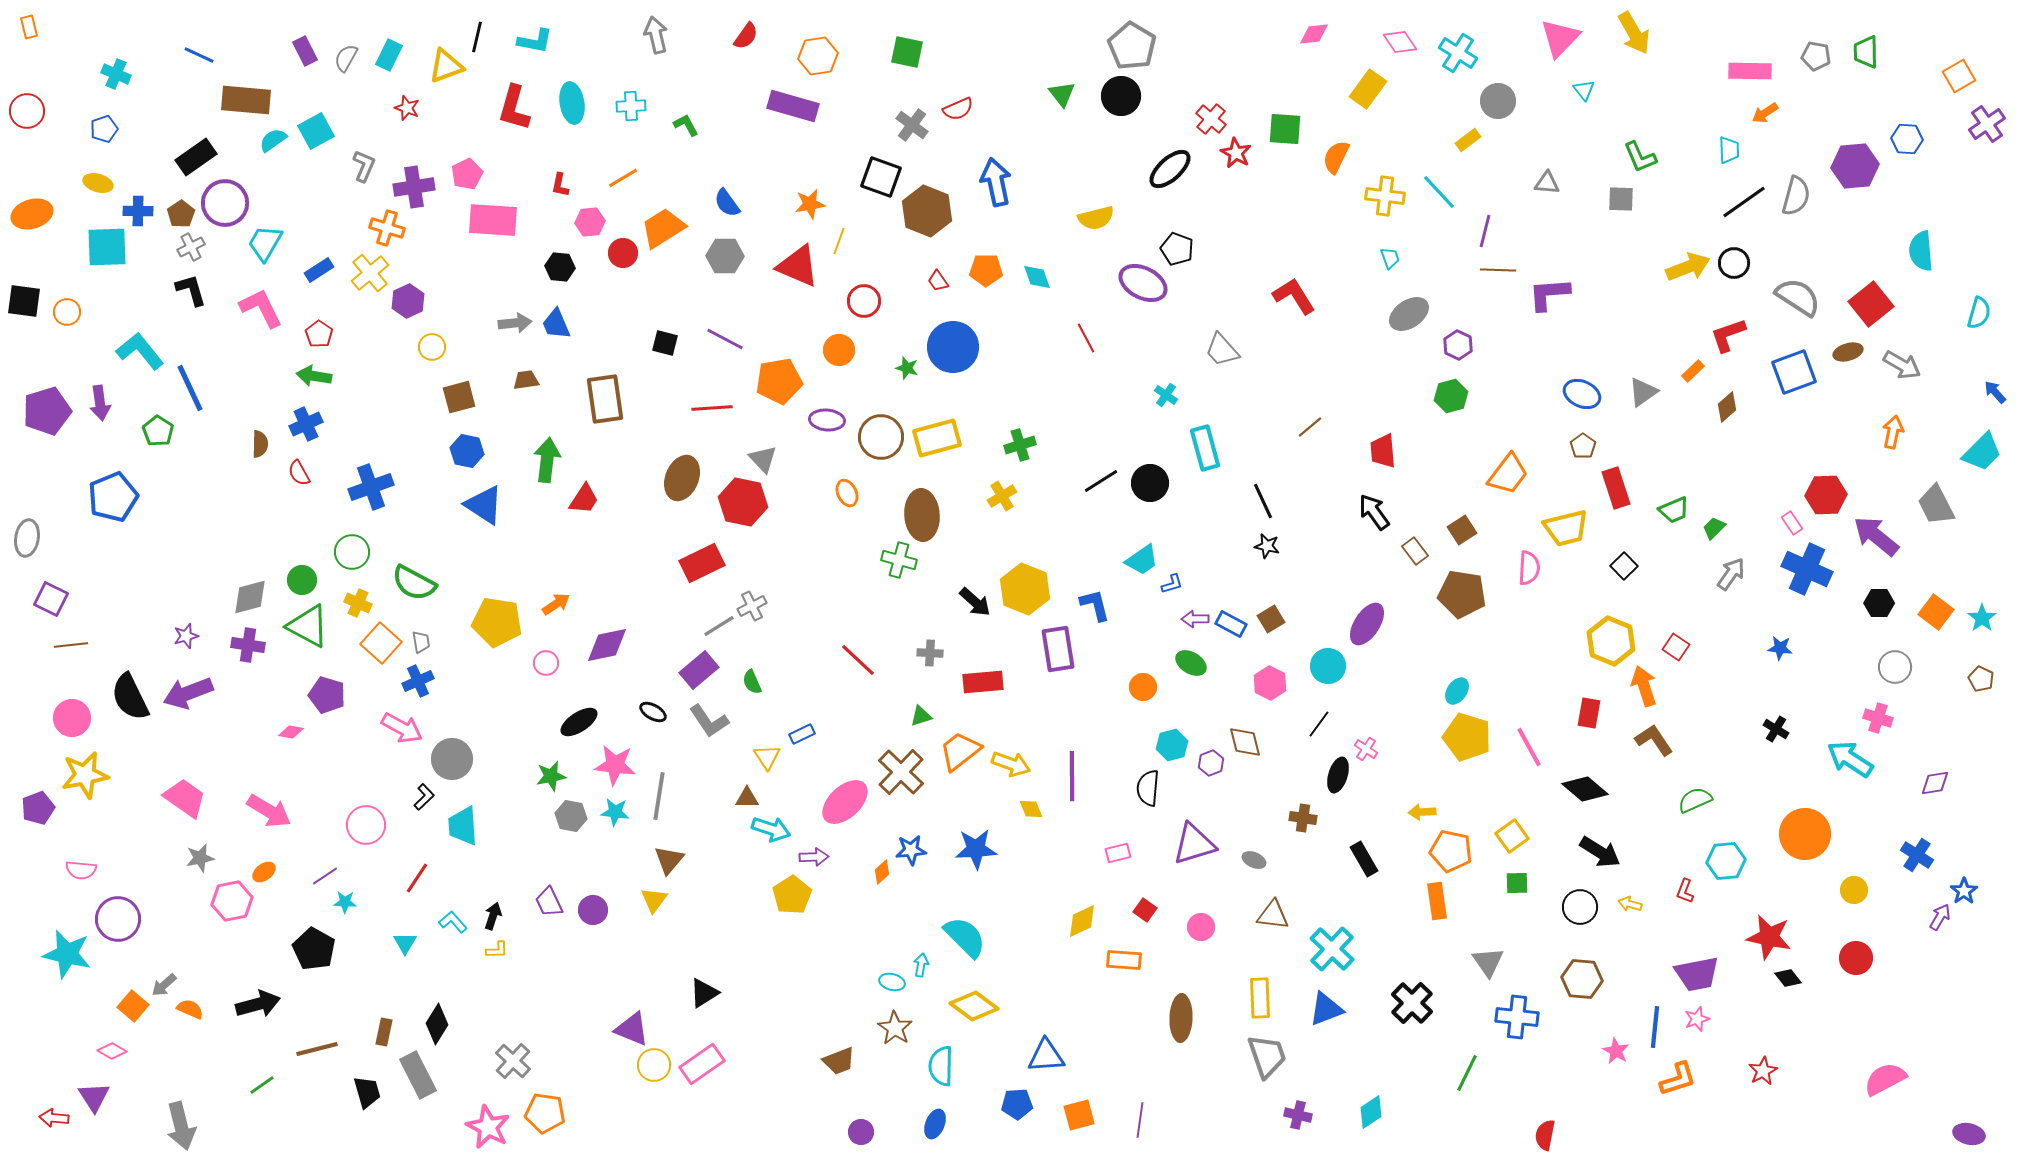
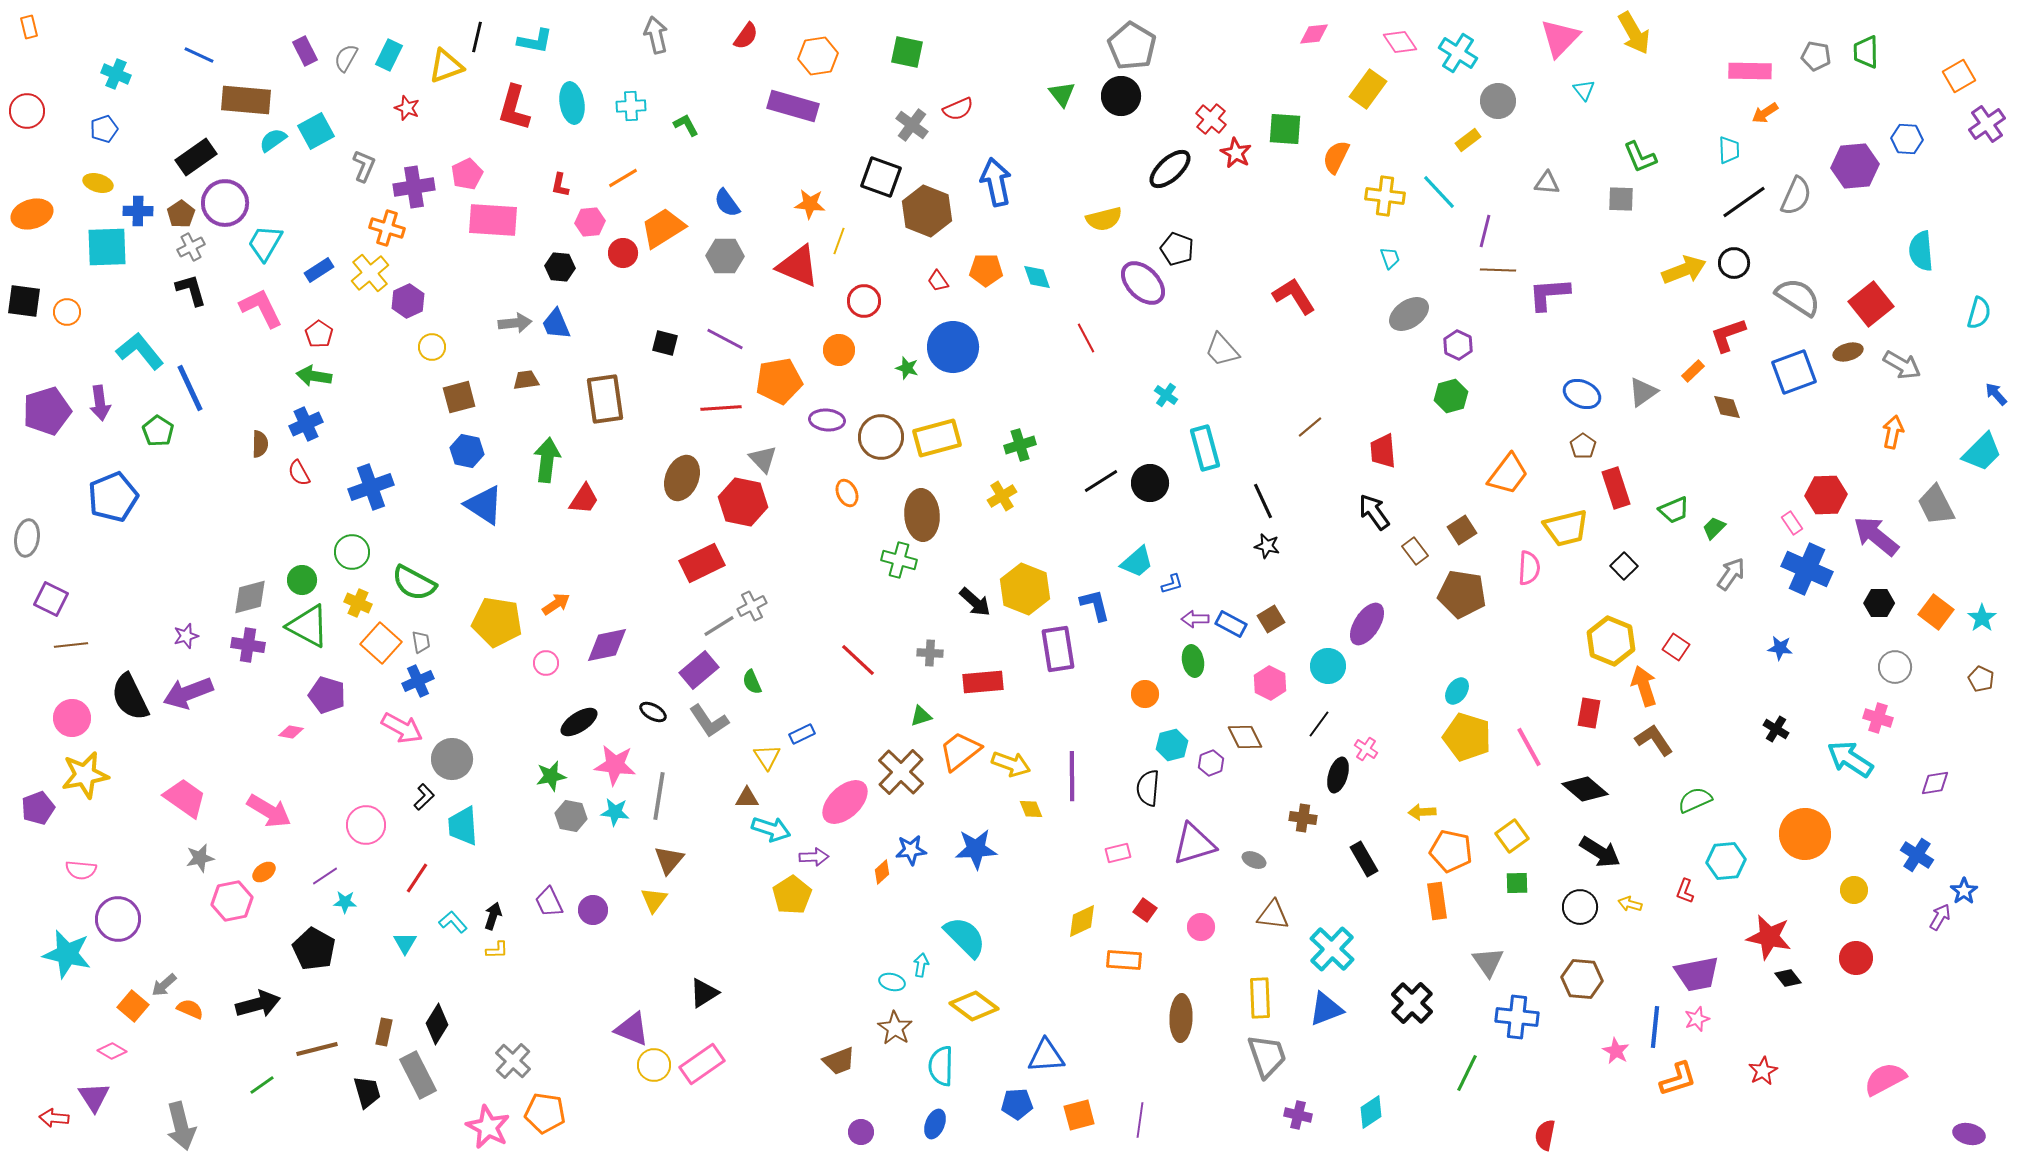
gray semicircle at (1796, 196): rotated 9 degrees clockwise
orange star at (810, 204): rotated 16 degrees clockwise
yellow semicircle at (1096, 218): moved 8 px right, 1 px down
yellow arrow at (1688, 267): moved 4 px left, 3 px down
purple ellipse at (1143, 283): rotated 18 degrees clockwise
blue arrow at (1995, 392): moved 1 px right, 2 px down
brown diamond at (1727, 407): rotated 68 degrees counterclockwise
red line at (712, 408): moved 9 px right
cyan trapezoid at (1142, 560): moved 5 px left, 2 px down; rotated 6 degrees counterclockwise
green ellipse at (1191, 663): moved 2 px right, 2 px up; rotated 48 degrees clockwise
orange circle at (1143, 687): moved 2 px right, 7 px down
brown diamond at (1245, 742): moved 5 px up; rotated 12 degrees counterclockwise
